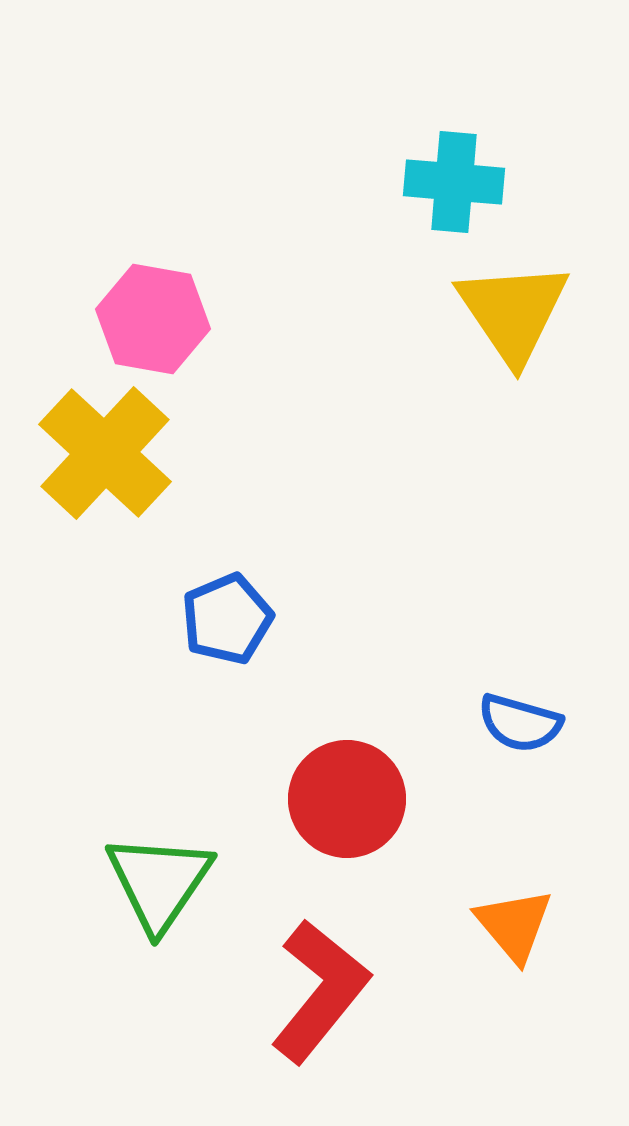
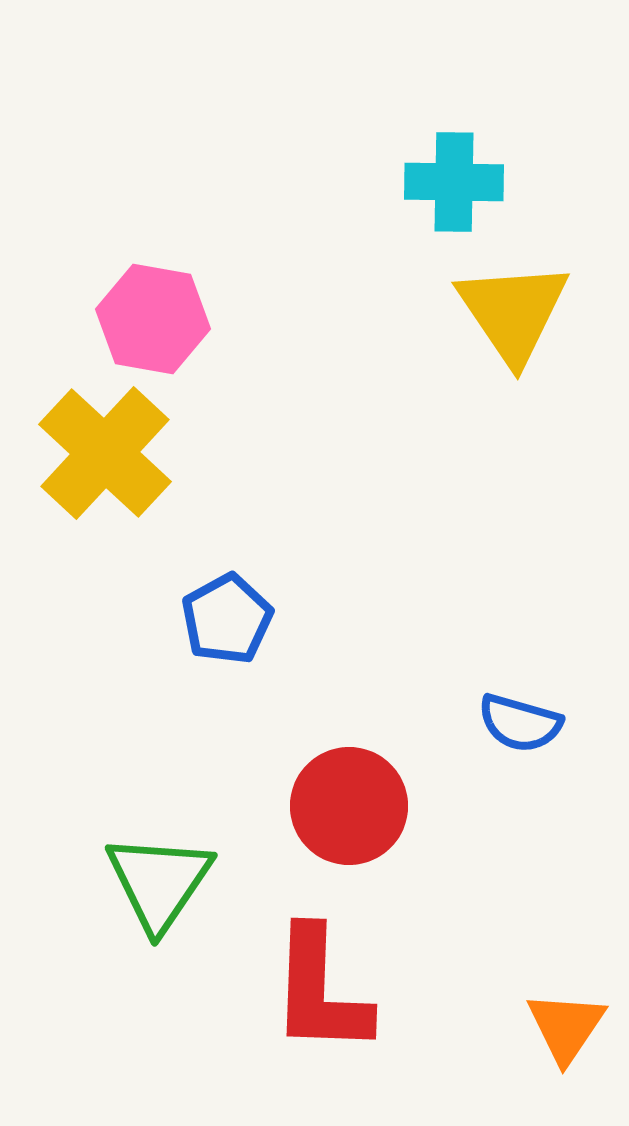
cyan cross: rotated 4 degrees counterclockwise
blue pentagon: rotated 6 degrees counterclockwise
red circle: moved 2 px right, 7 px down
orange triangle: moved 52 px right, 102 px down; rotated 14 degrees clockwise
red L-shape: rotated 143 degrees clockwise
